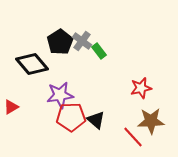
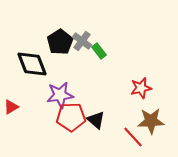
black diamond: rotated 20 degrees clockwise
